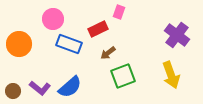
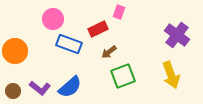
orange circle: moved 4 px left, 7 px down
brown arrow: moved 1 px right, 1 px up
